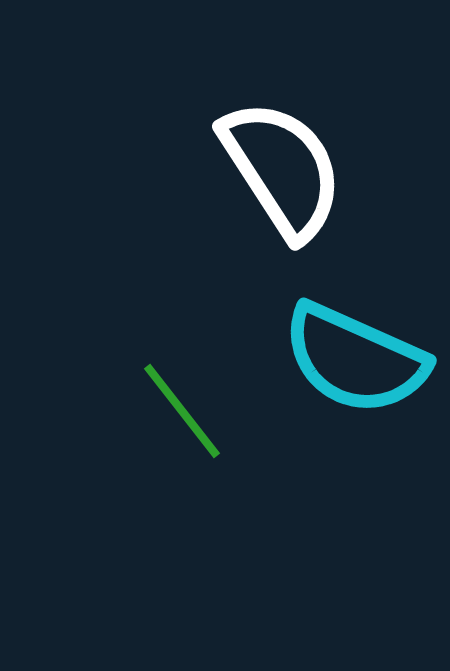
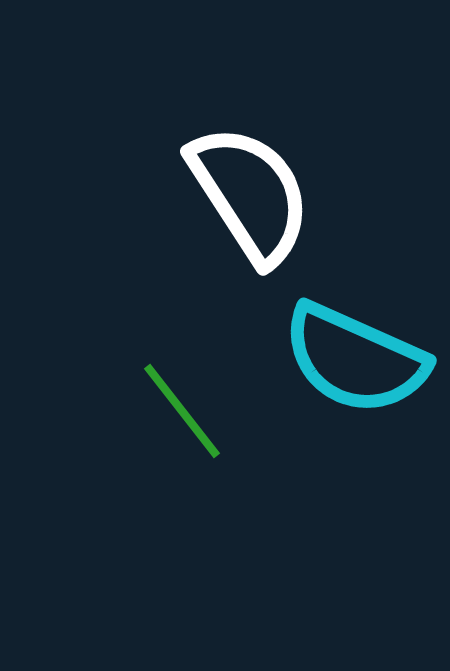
white semicircle: moved 32 px left, 25 px down
